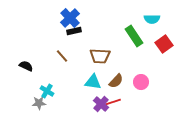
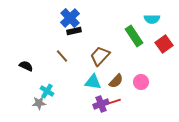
brown trapezoid: rotated 130 degrees clockwise
purple cross: rotated 28 degrees clockwise
